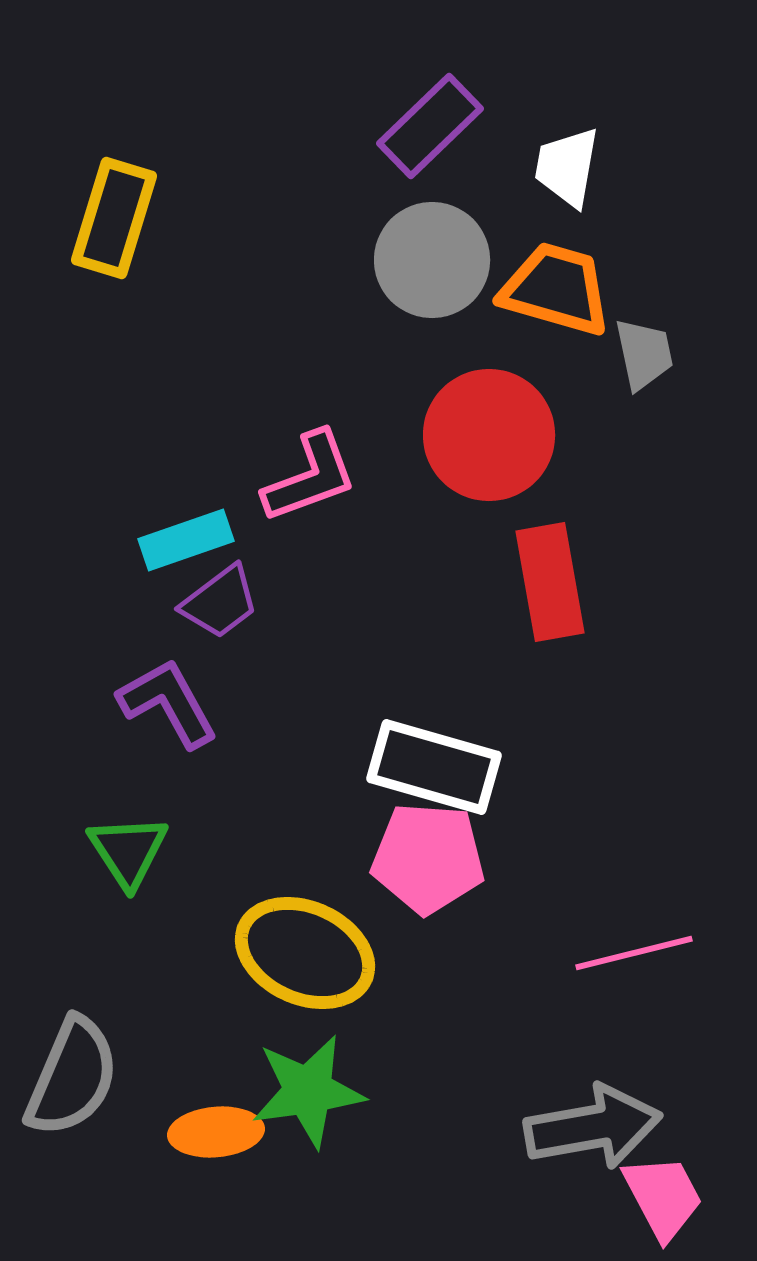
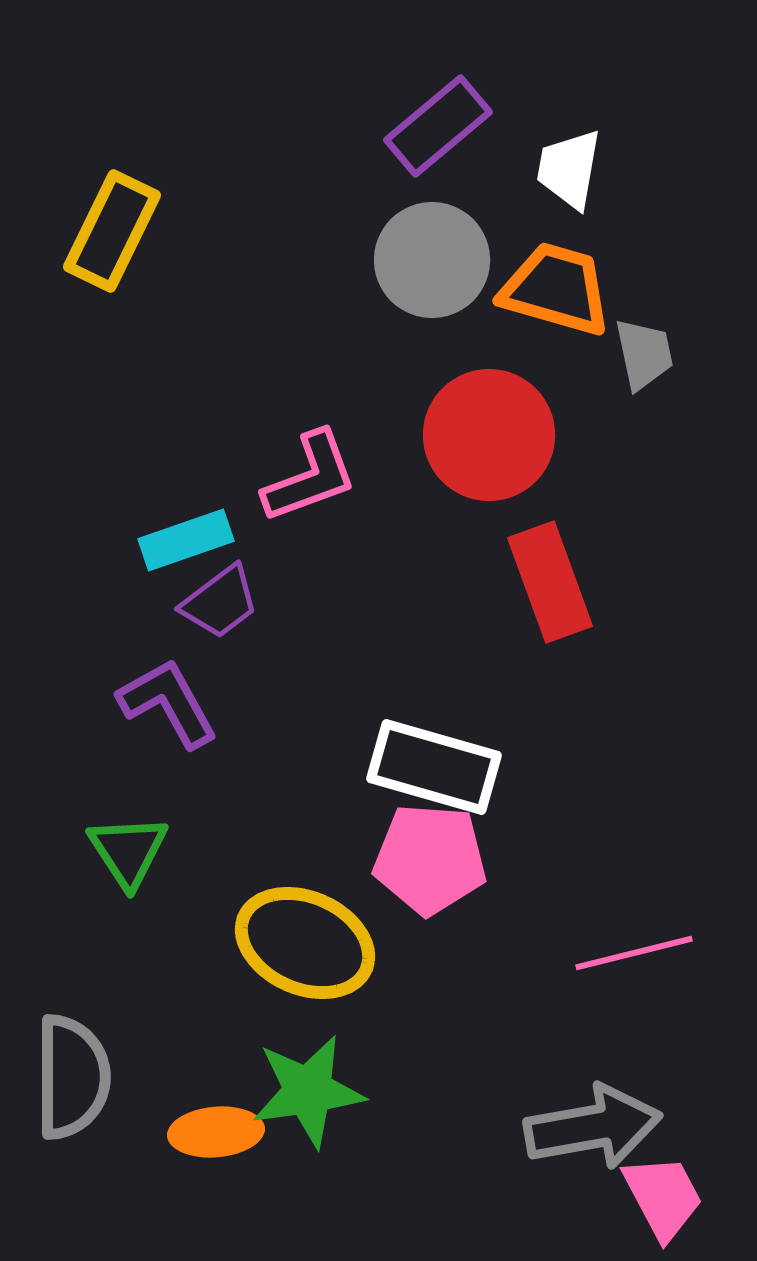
purple rectangle: moved 8 px right; rotated 4 degrees clockwise
white trapezoid: moved 2 px right, 2 px down
yellow rectangle: moved 2 px left, 13 px down; rotated 9 degrees clockwise
red rectangle: rotated 10 degrees counterclockwise
pink pentagon: moved 2 px right, 1 px down
yellow ellipse: moved 10 px up
gray semicircle: rotated 23 degrees counterclockwise
